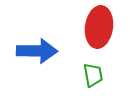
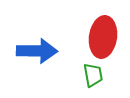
red ellipse: moved 4 px right, 10 px down
